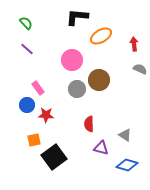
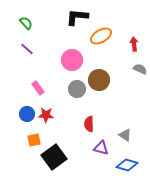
blue circle: moved 9 px down
